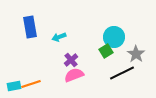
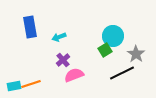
cyan circle: moved 1 px left, 1 px up
green square: moved 1 px left, 1 px up
purple cross: moved 8 px left
